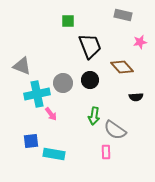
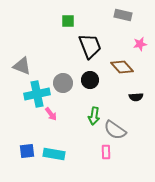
pink star: moved 2 px down
blue square: moved 4 px left, 10 px down
